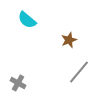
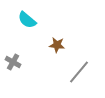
brown star: moved 12 px left, 5 px down; rotated 28 degrees clockwise
gray cross: moved 5 px left, 21 px up
